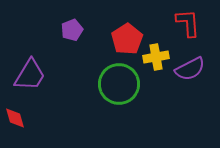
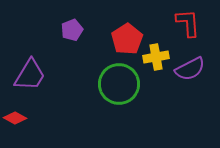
red diamond: rotated 45 degrees counterclockwise
